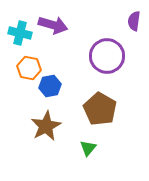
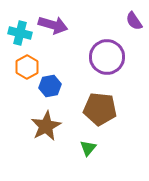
purple semicircle: rotated 42 degrees counterclockwise
purple circle: moved 1 px down
orange hexagon: moved 2 px left, 1 px up; rotated 20 degrees clockwise
brown pentagon: rotated 24 degrees counterclockwise
